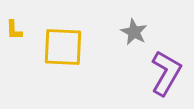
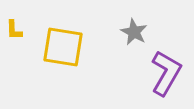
yellow square: rotated 6 degrees clockwise
